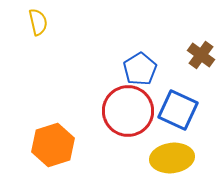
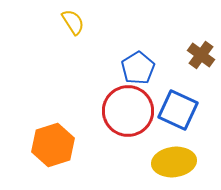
yellow semicircle: moved 35 px right; rotated 20 degrees counterclockwise
blue pentagon: moved 2 px left, 1 px up
yellow ellipse: moved 2 px right, 4 px down
